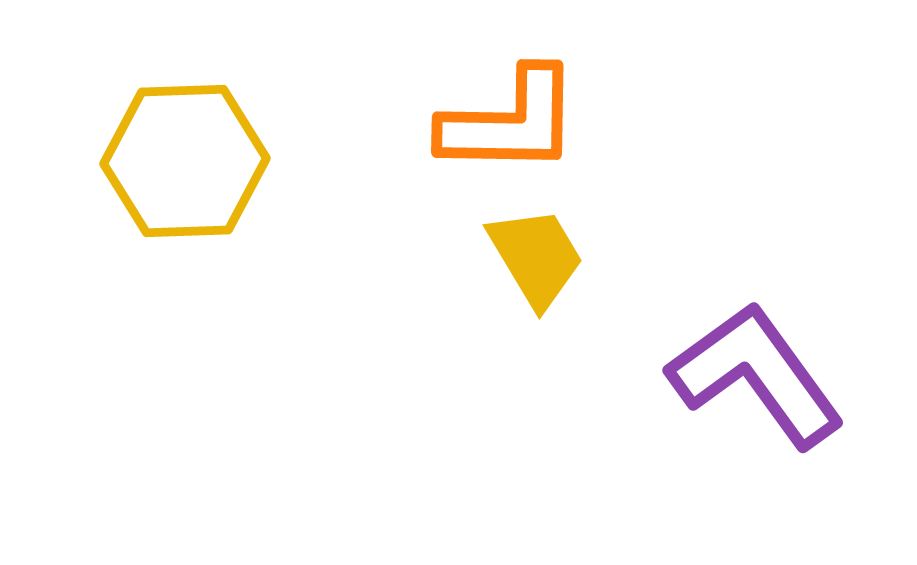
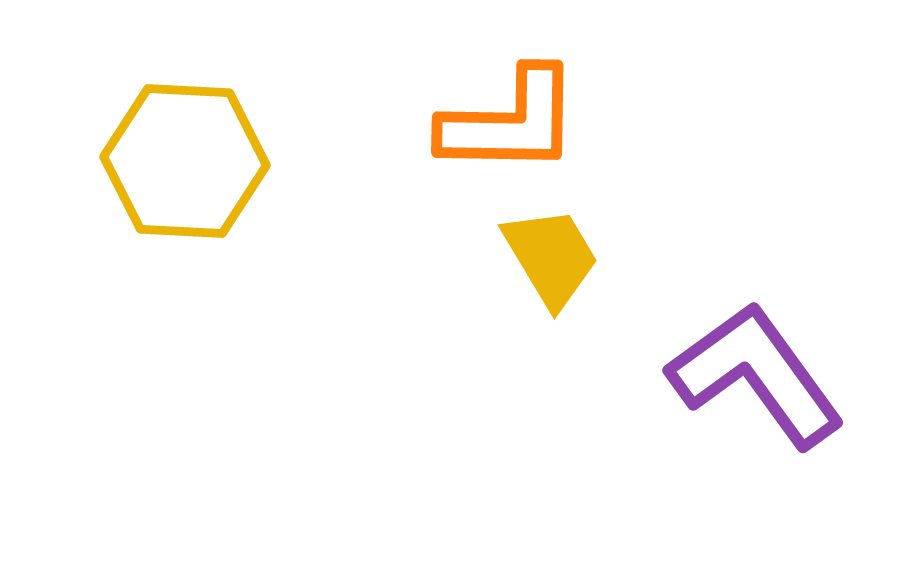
yellow hexagon: rotated 5 degrees clockwise
yellow trapezoid: moved 15 px right
